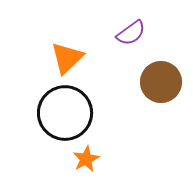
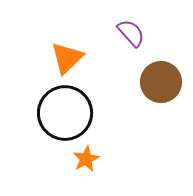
purple semicircle: rotated 96 degrees counterclockwise
